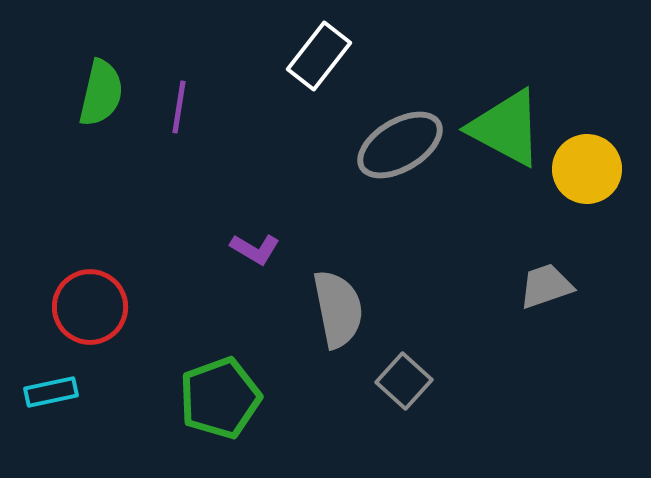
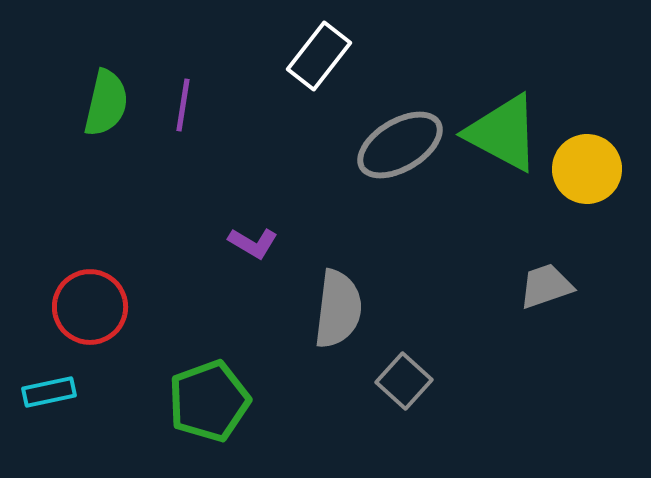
green semicircle: moved 5 px right, 10 px down
purple line: moved 4 px right, 2 px up
green triangle: moved 3 px left, 5 px down
purple L-shape: moved 2 px left, 6 px up
gray semicircle: rotated 18 degrees clockwise
cyan rectangle: moved 2 px left
green pentagon: moved 11 px left, 3 px down
